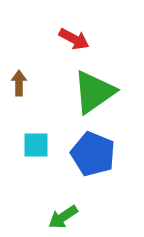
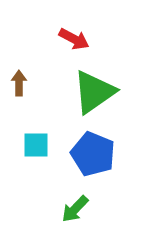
green arrow: moved 12 px right, 8 px up; rotated 12 degrees counterclockwise
